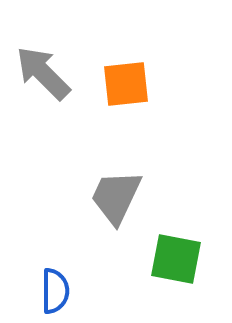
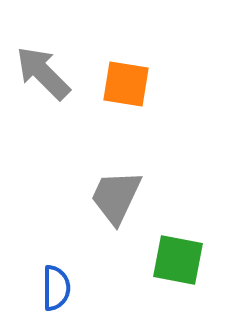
orange square: rotated 15 degrees clockwise
green square: moved 2 px right, 1 px down
blue semicircle: moved 1 px right, 3 px up
